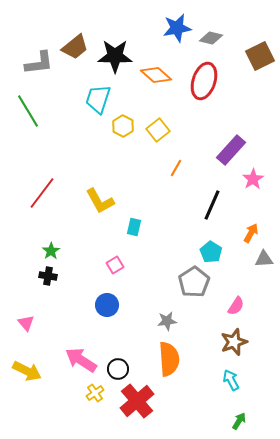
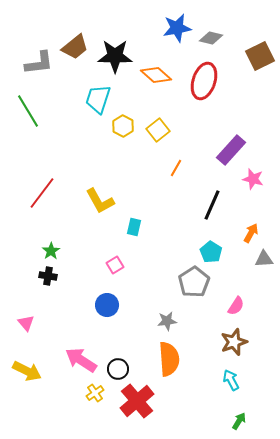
pink star: rotated 25 degrees counterclockwise
